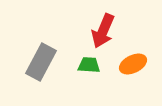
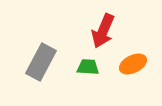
green trapezoid: moved 1 px left, 2 px down
